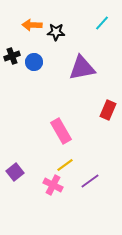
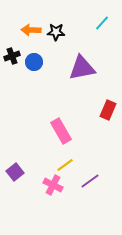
orange arrow: moved 1 px left, 5 px down
